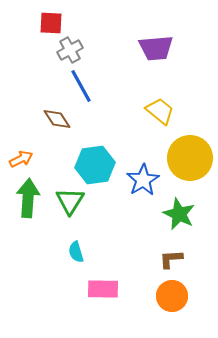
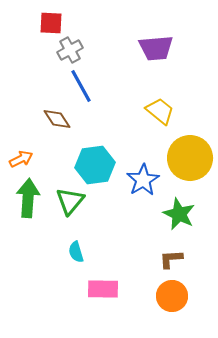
green triangle: rotated 8 degrees clockwise
